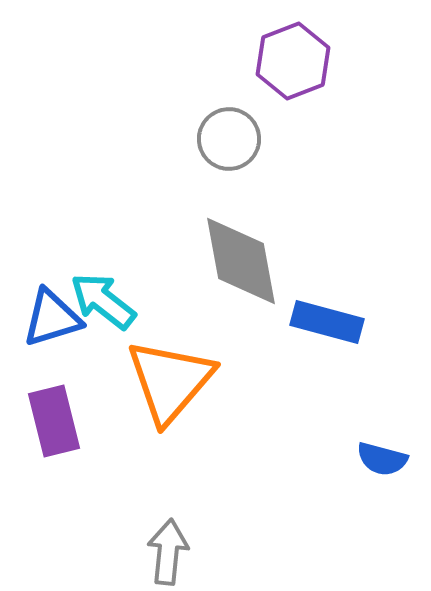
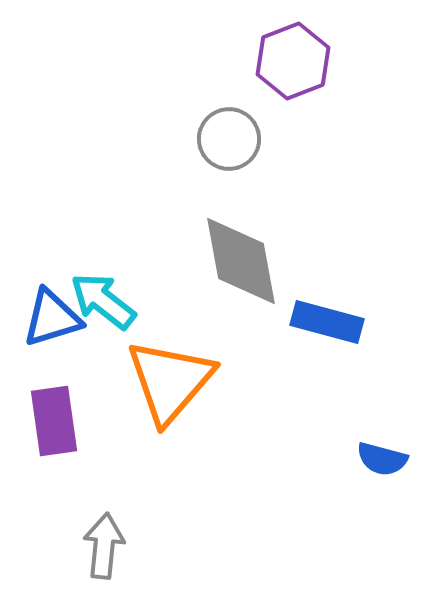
purple rectangle: rotated 6 degrees clockwise
gray arrow: moved 64 px left, 6 px up
